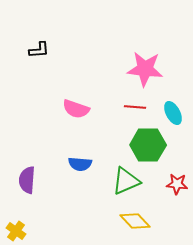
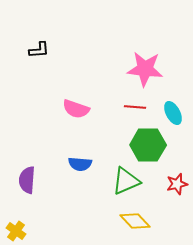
red star: rotated 20 degrees counterclockwise
